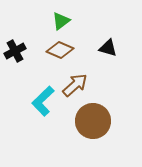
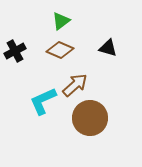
cyan L-shape: rotated 20 degrees clockwise
brown circle: moved 3 px left, 3 px up
